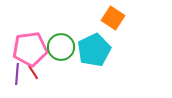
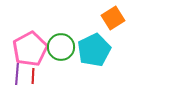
orange square: rotated 25 degrees clockwise
pink pentagon: rotated 20 degrees counterclockwise
red line: moved 4 px down; rotated 35 degrees clockwise
